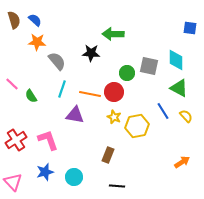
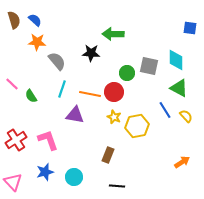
blue line: moved 2 px right, 1 px up
